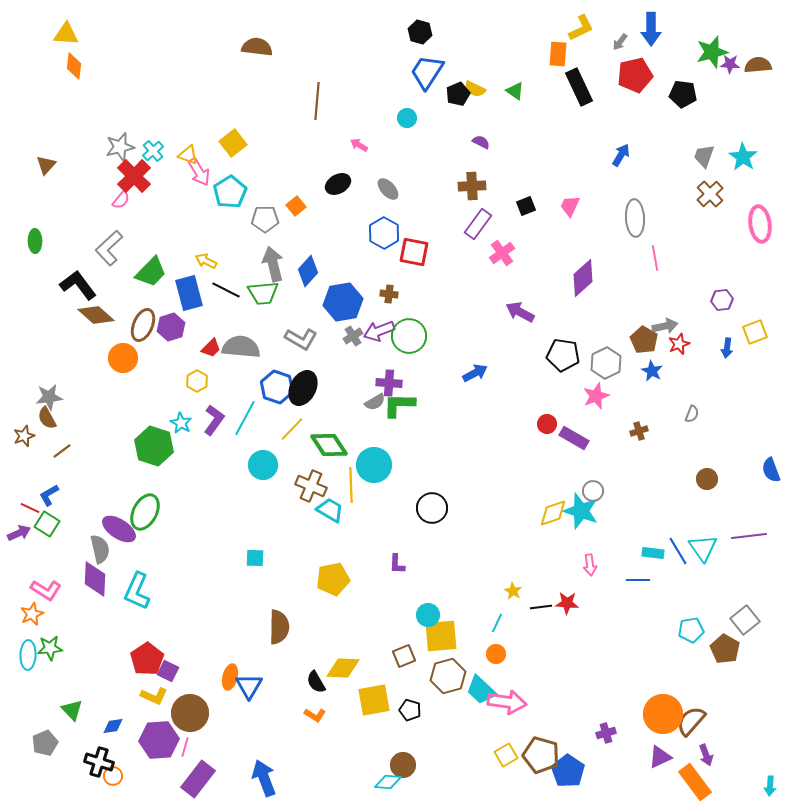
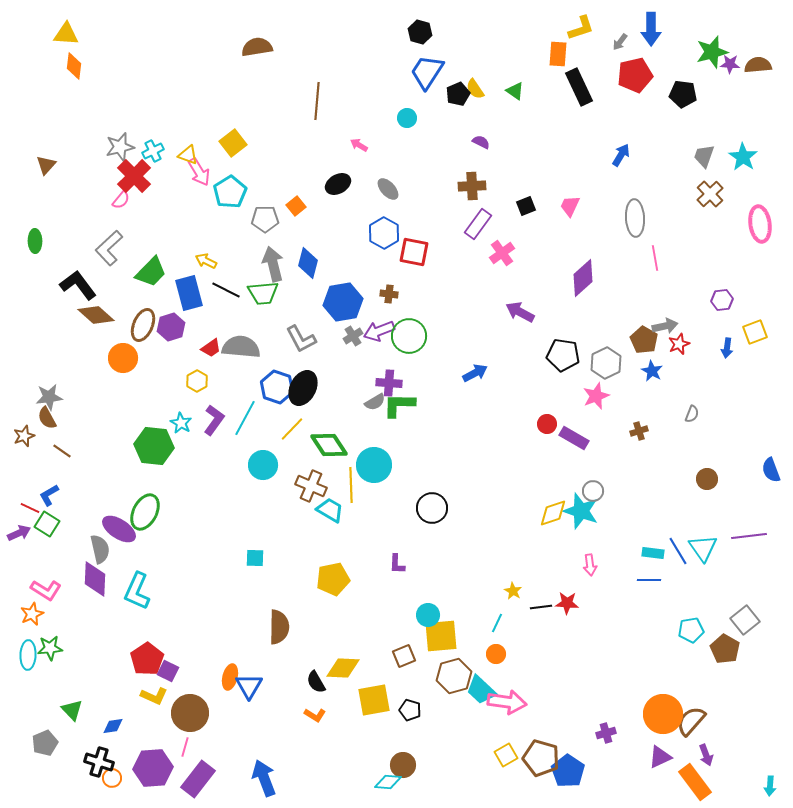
yellow L-shape at (581, 28): rotated 8 degrees clockwise
brown semicircle at (257, 47): rotated 16 degrees counterclockwise
yellow semicircle at (475, 89): rotated 30 degrees clockwise
cyan cross at (153, 151): rotated 15 degrees clockwise
blue diamond at (308, 271): moved 8 px up; rotated 28 degrees counterclockwise
gray L-shape at (301, 339): rotated 32 degrees clockwise
red trapezoid at (211, 348): rotated 10 degrees clockwise
green hexagon at (154, 446): rotated 12 degrees counterclockwise
brown line at (62, 451): rotated 72 degrees clockwise
blue line at (638, 580): moved 11 px right
brown hexagon at (448, 676): moved 6 px right
purple hexagon at (159, 740): moved 6 px left, 28 px down
brown pentagon at (541, 755): moved 3 px down
orange circle at (113, 776): moved 1 px left, 2 px down
